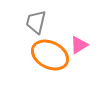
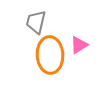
orange ellipse: rotated 60 degrees clockwise
